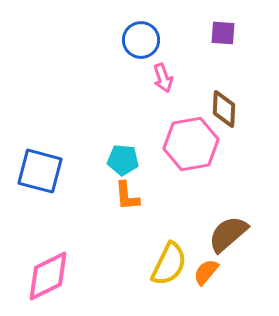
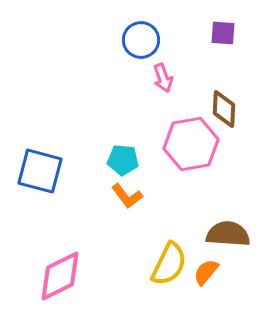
orange L-shape: rotated 32 degrees counterclockwise
brown semicircle: rotated 45 degrees clockwise
pink diamond: moved 12 px right
